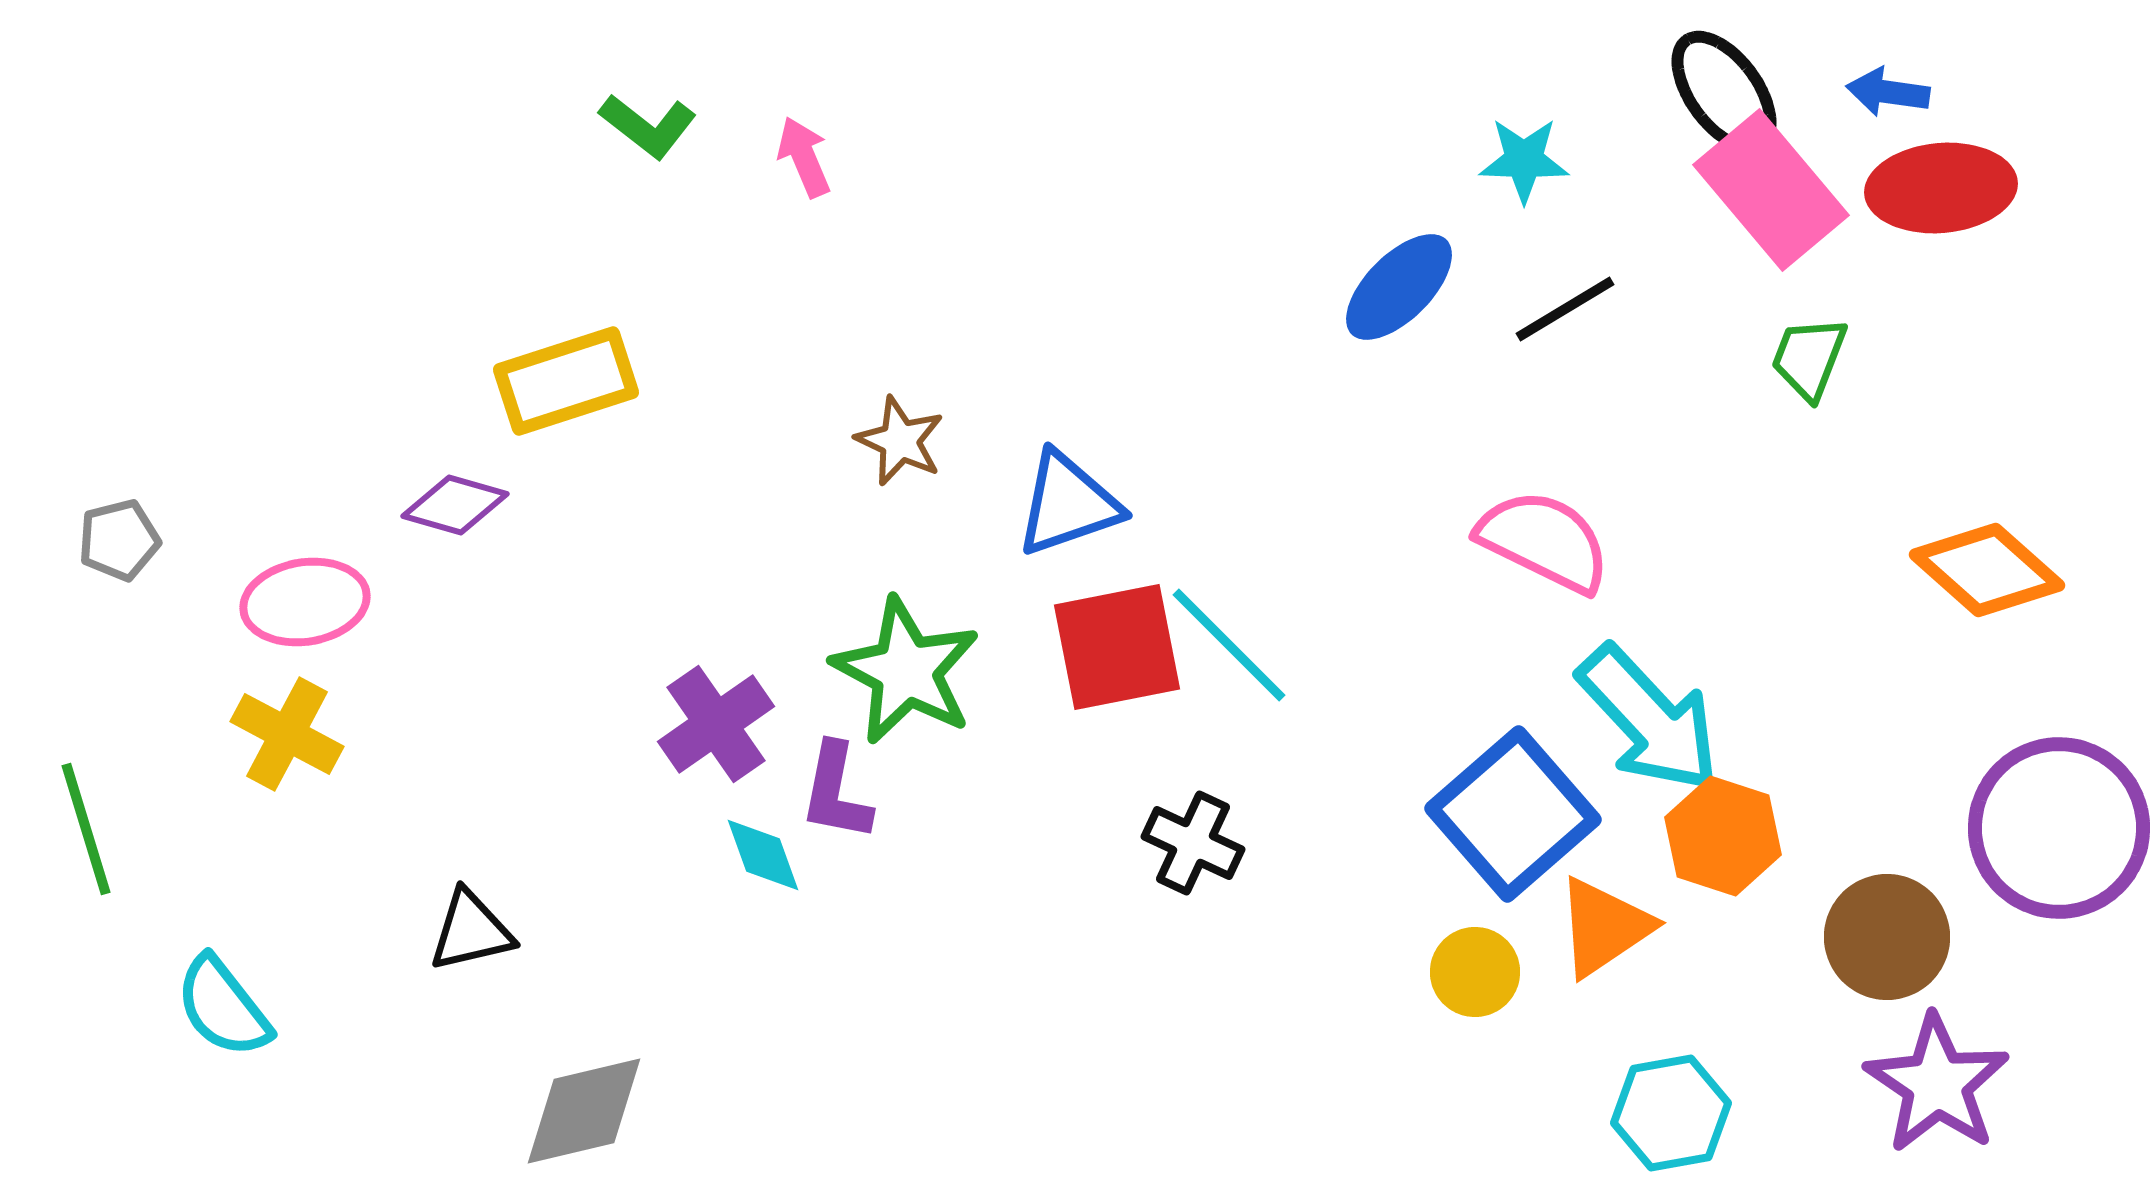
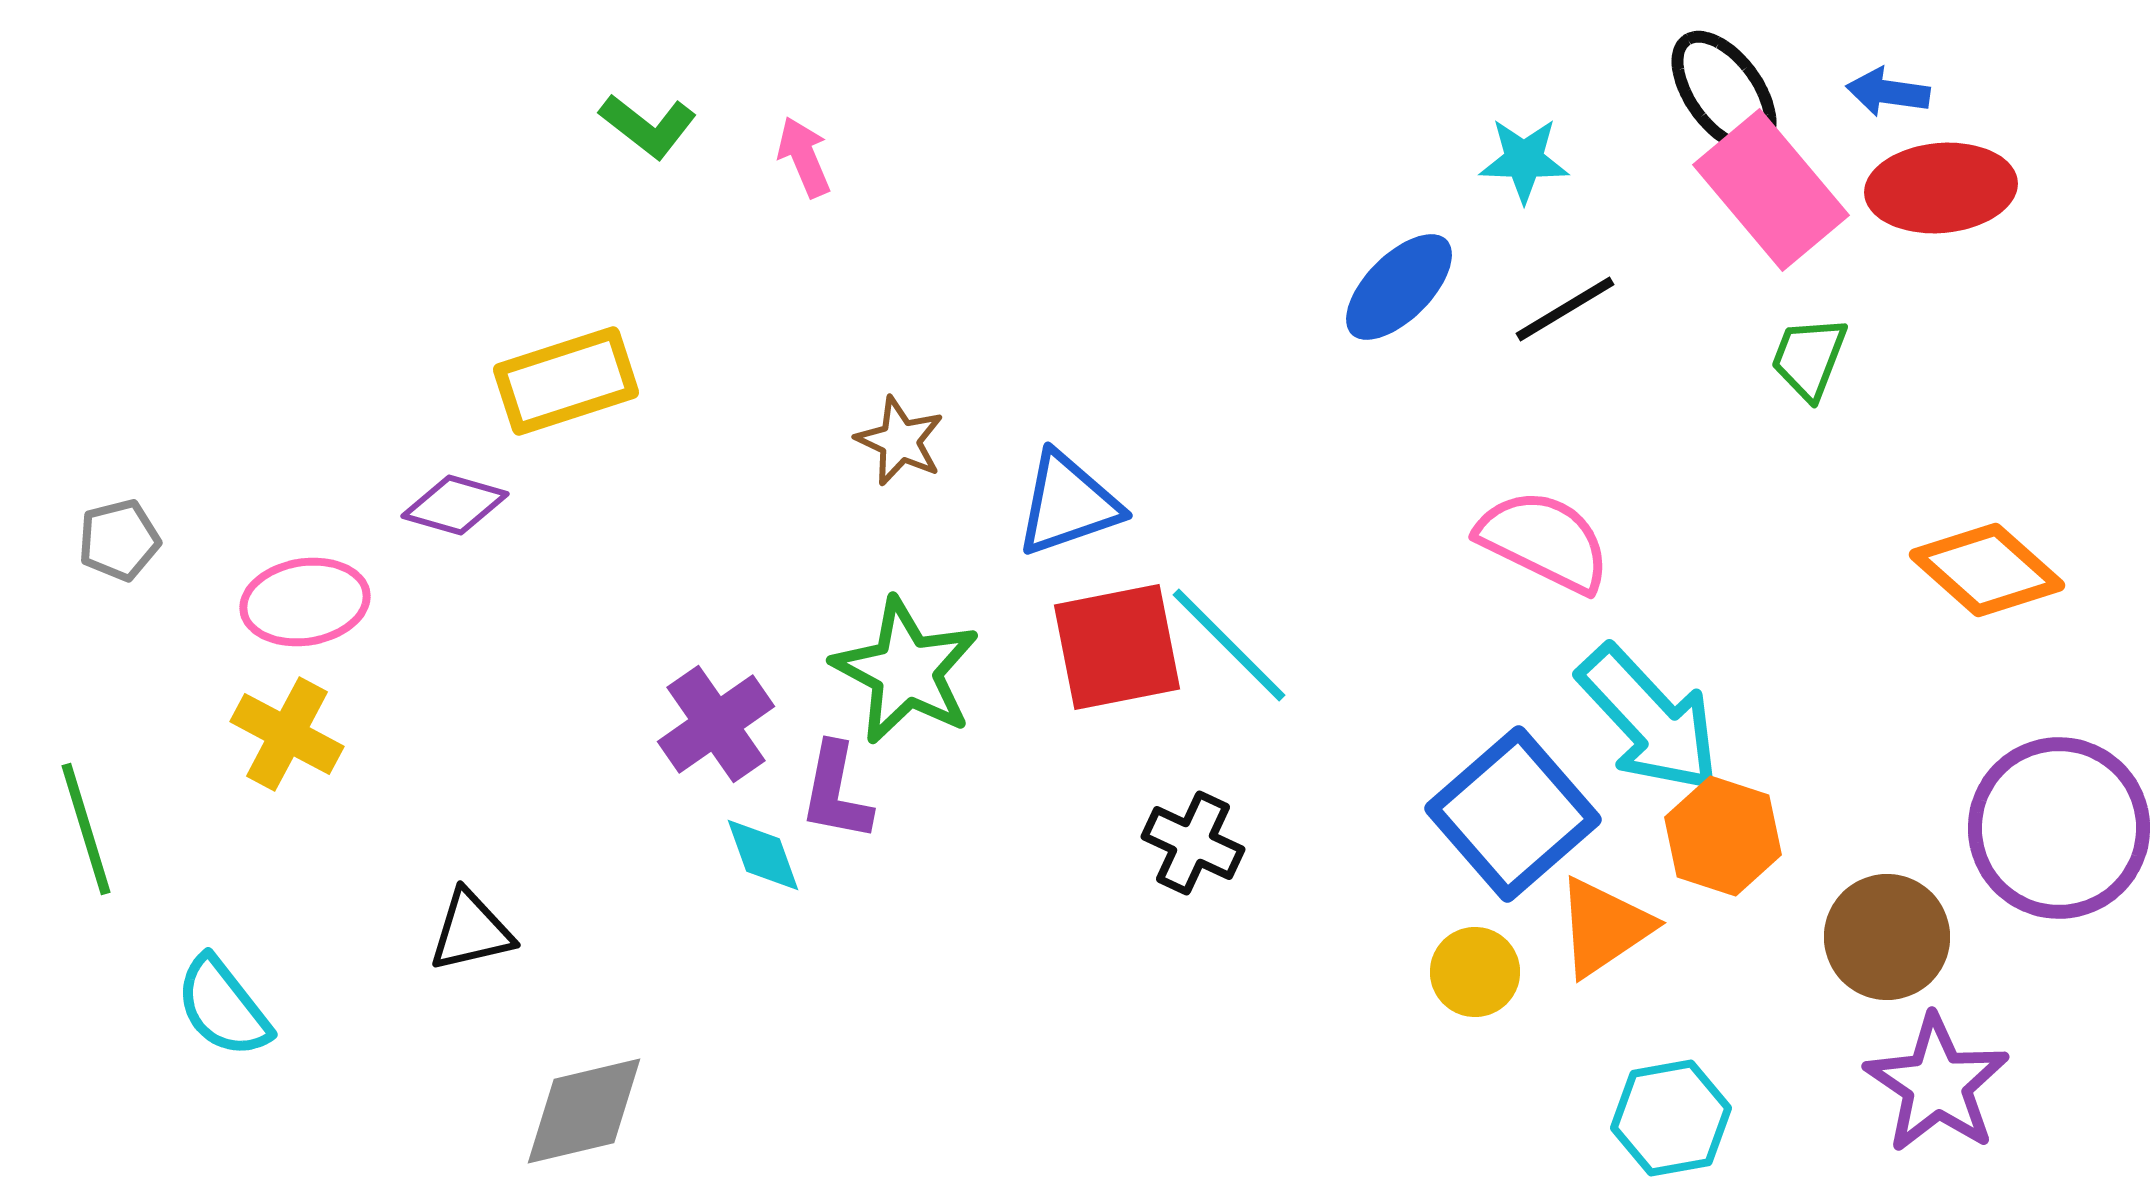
cyan hexagon: moved 5 px down
